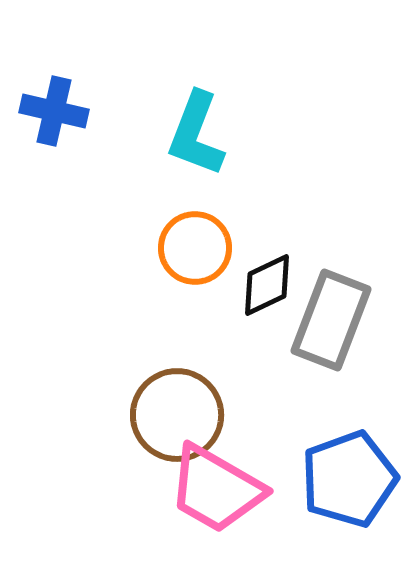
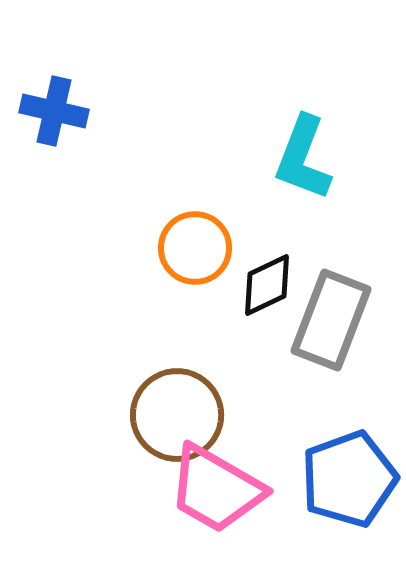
cyan L-shape: moved 107 px right, 24 px down
